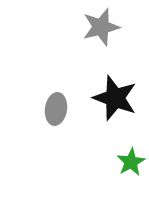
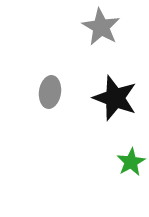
gray star: rotated 27 degrees counterclockwise
gray ellipse: moved 6 px left, 17 px up
